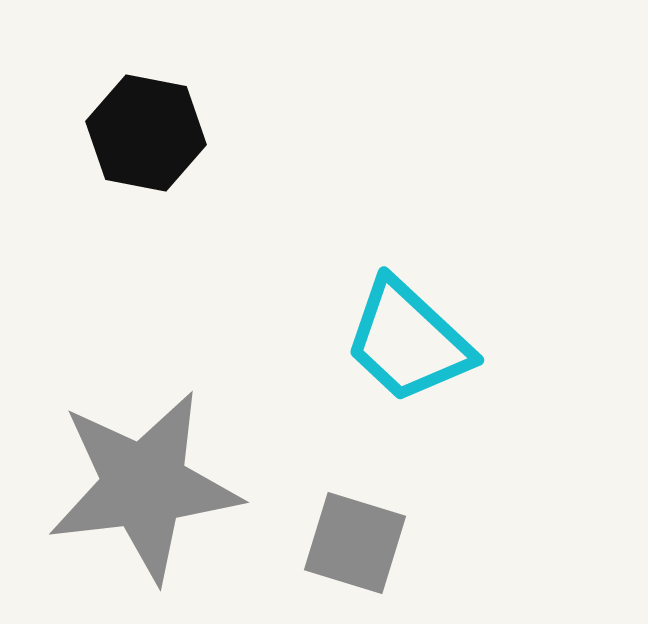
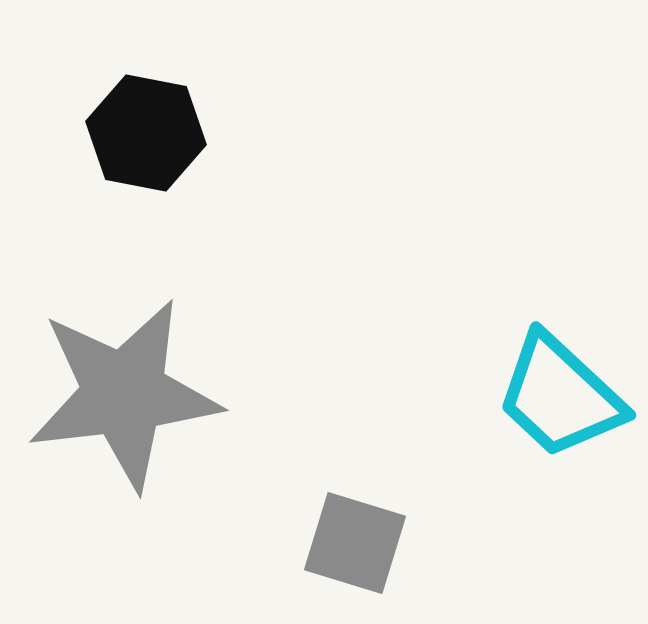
cyan trapezoid: moved 152 px right, 55 px down
gray star: moved 20 px left, 92 px up
